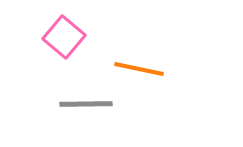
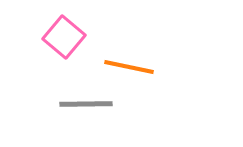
orange line: moved 10 px left, 2 px up
